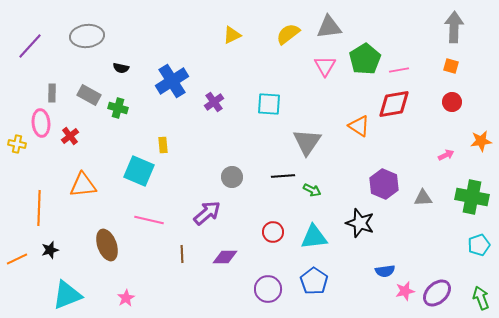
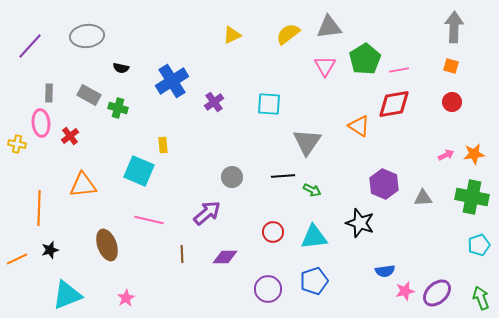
gray rectangle at (52, 93): moved 3 px left
orange star at (481, 141): moved 7 px left, 13 px down
blue pentagon at (314, 281): rotated 20 degrees clockwise
